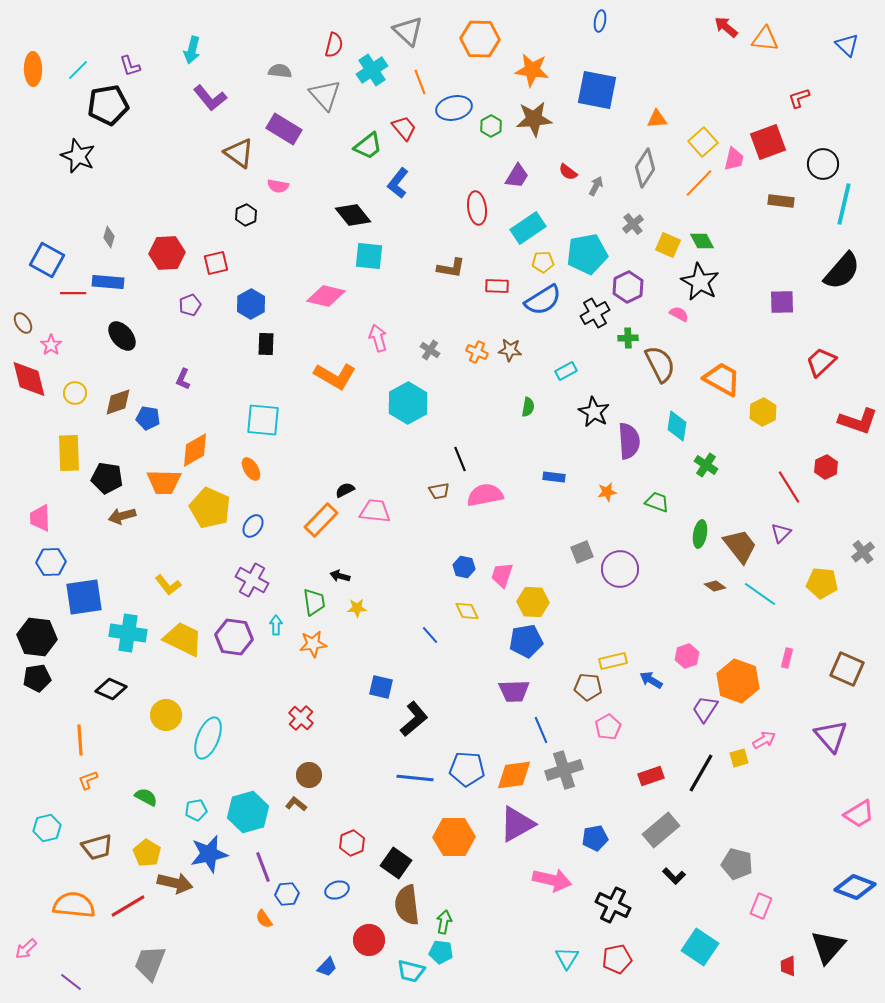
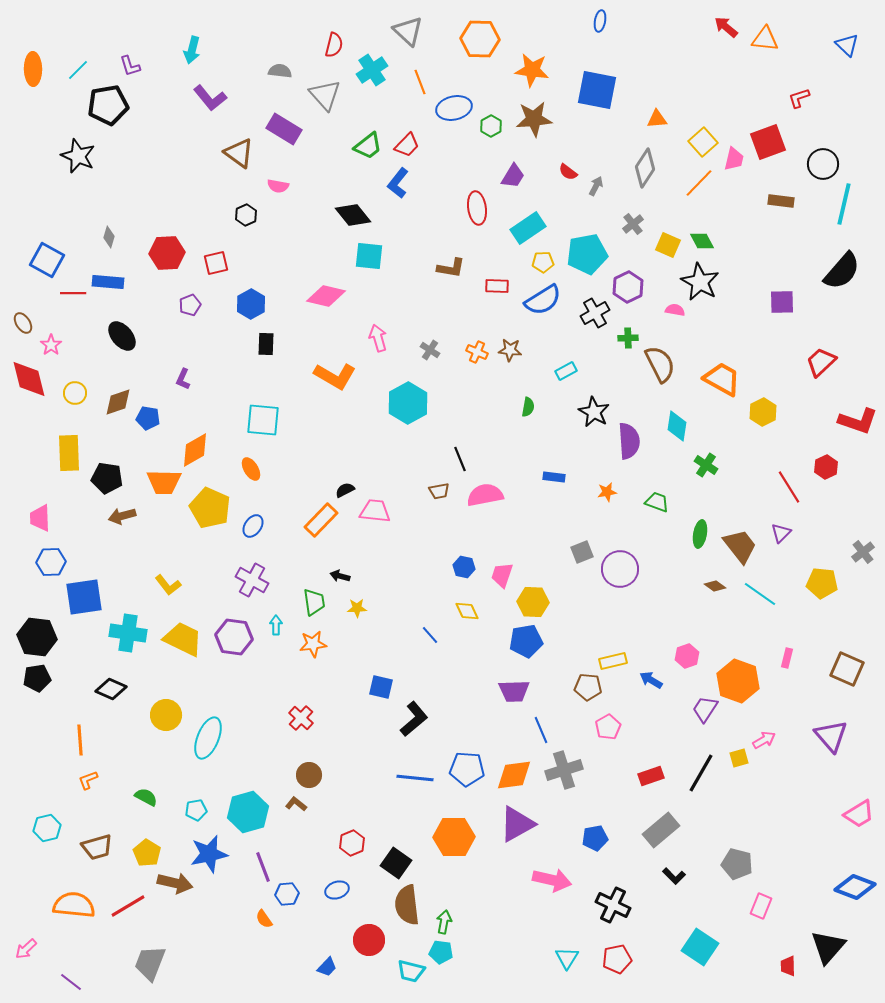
red trapezoid at (404, 128): moved 3 px right, 17 px down; rotated 84 degrees clockwise
purple trapezoid at (517, 176): moved 4 px left
pink semicircle at (679, 314): moved 4 px left, 4 px up; rotated 18 degrees counterclockwise
